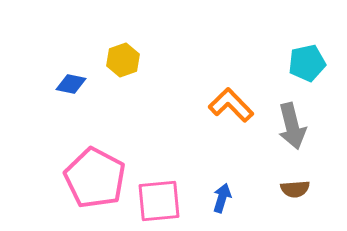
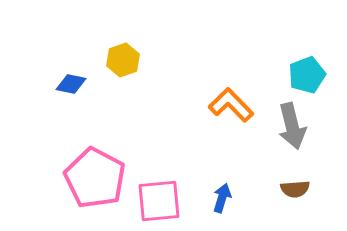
cyan pentagon: moved 12 px down; rotated 9 degrees counterclockwise
